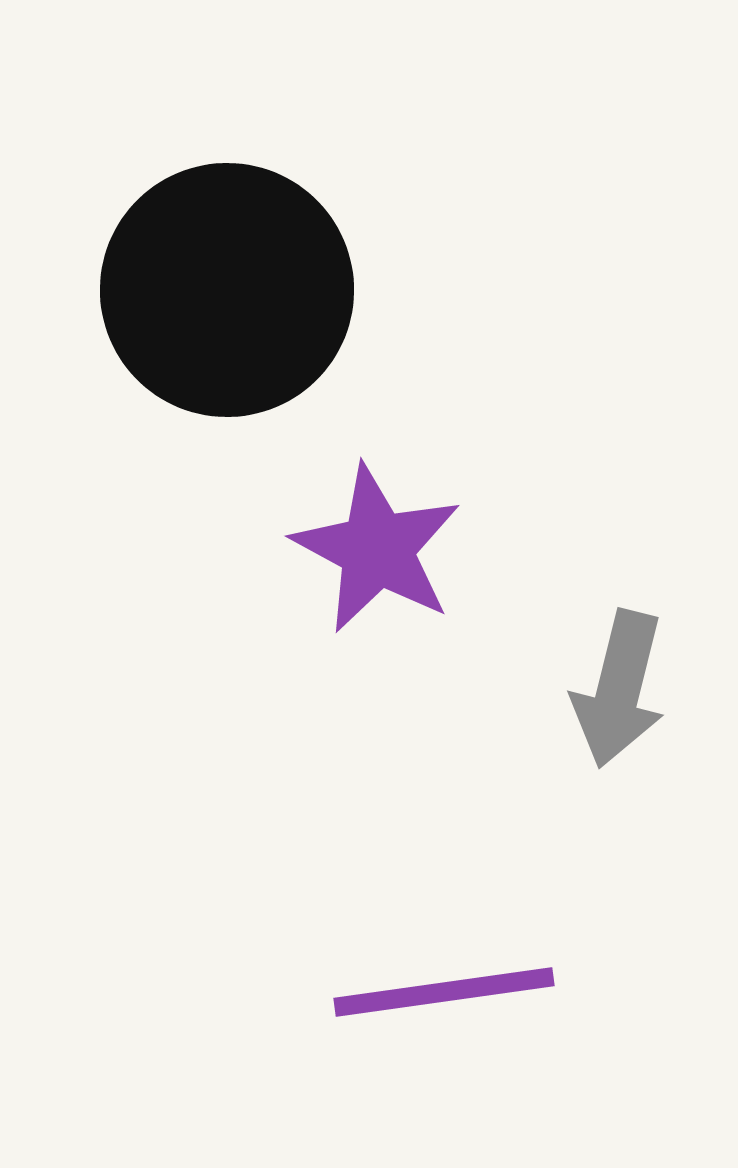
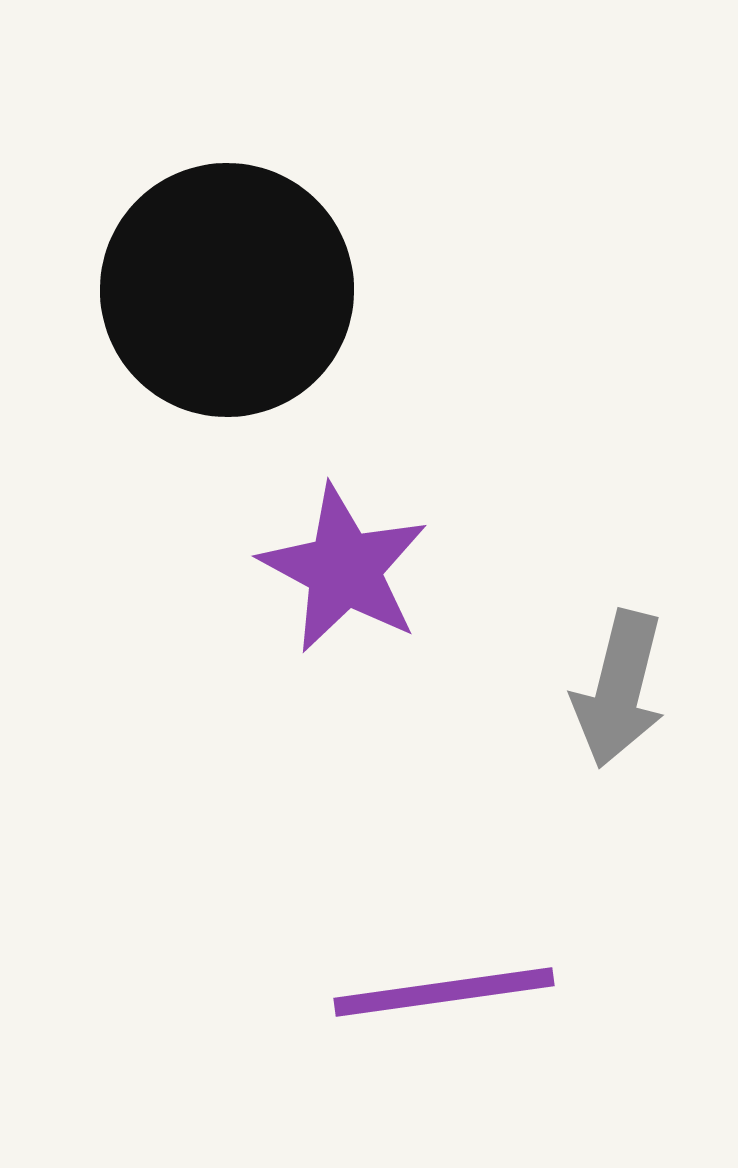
purple star: moved 33 px left, 20 px down
